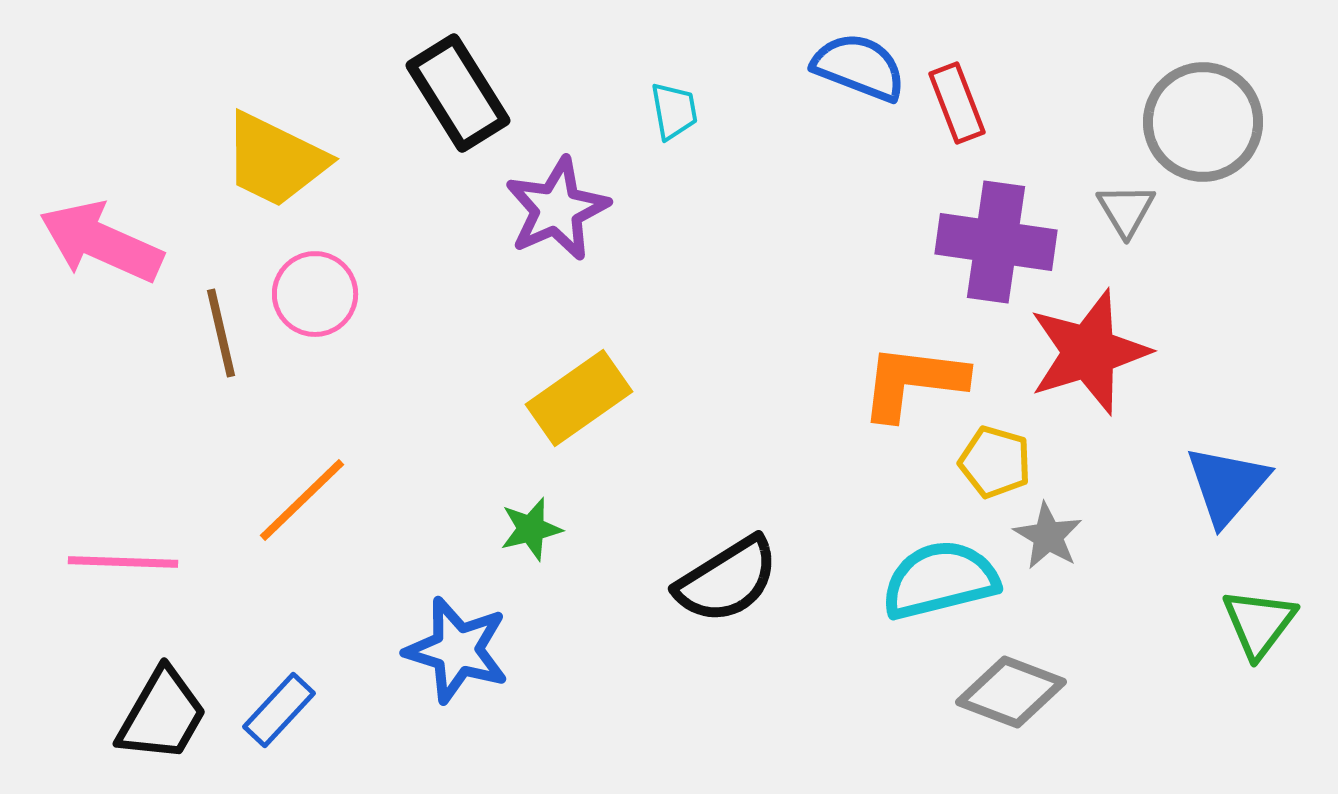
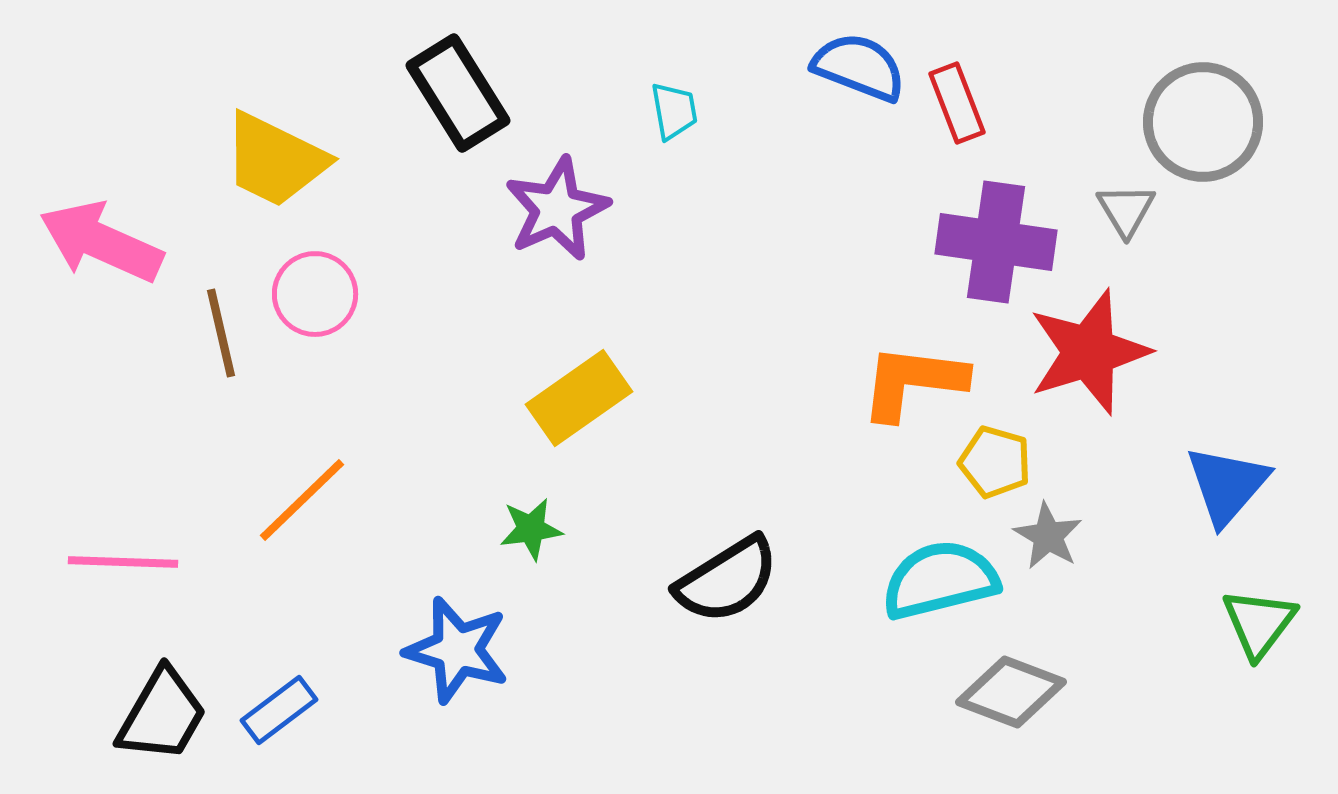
green star: rotated 6 degrees clockwise
blue rectangle: rotated 10 degrees clockwise
